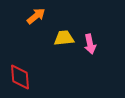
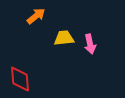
red diamond: moved 2 px down
